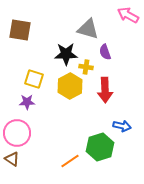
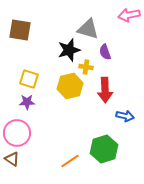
pink arrow: moved 1 px right; rotated 40 degrees counterclockwise
black star: moved 3 px right, 4 px up; rotated 15 degrees counterclockwise
yellow square: moved 5 px left
yellow hexagon: rotated 15 degrees clockwise
blue arrow: moved 3 px right, 10 px up
green hexagon: moved 4 px right, 2 px down
